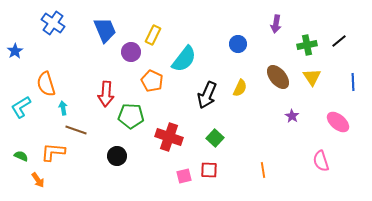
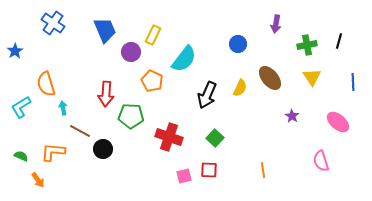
black line: rotated 35 degrees counterclockwise
brown ellipse: moved 8 px left, 1 px down
brown line: moved 4 px right, 1 px down; rotated 10 degrees clockwise
black circle: moved 14 px left, 7 px up
